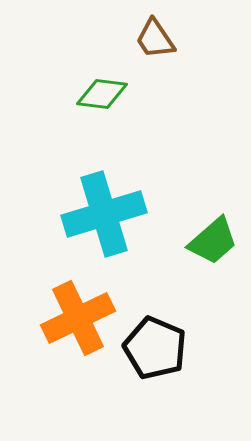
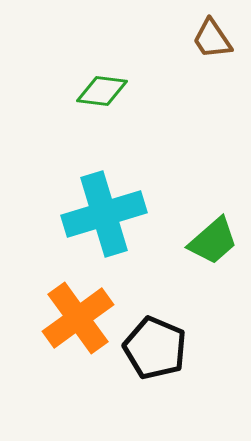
brown trapezoid: moved 57 px right
green diamond: moved 3 px up
orange cross: rotated 10 degrees counterclockwise
